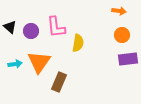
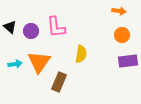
yellow semicircle: moved 3 px right, 11 px down
purple rectangle: moved 2 px down
